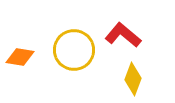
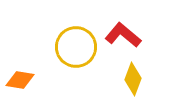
yellow circle: moved 2 px right, 3 px up
orange diamond: moved 23 px down
